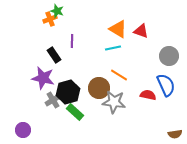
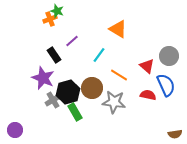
red triangle: moved 6 px right, 35 px down; rotated 21 degrees clockwise
purple line: rotated 48 degrees clockwise
cyan line: moved 14 px left, 7 px down; rotated 42 degrees counterclockwise
purple star: rotated 10 degrees clockwise
brown circle: moved 7 px left
green rectangle: rotated 18 degrees clockwise
purple circle: moved 8 px left
